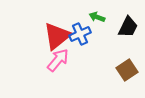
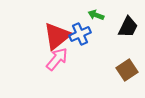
green arrow: moved 1 px left, 2 px up
pink arrow: moved 1 px left, 1 px up
